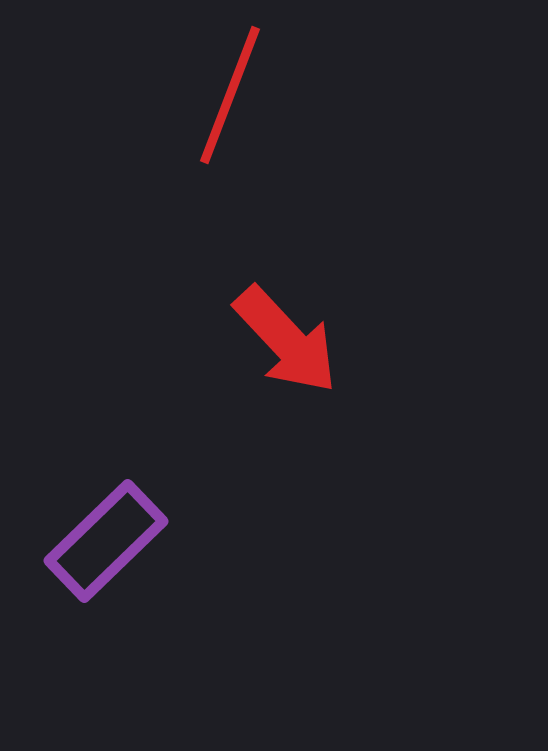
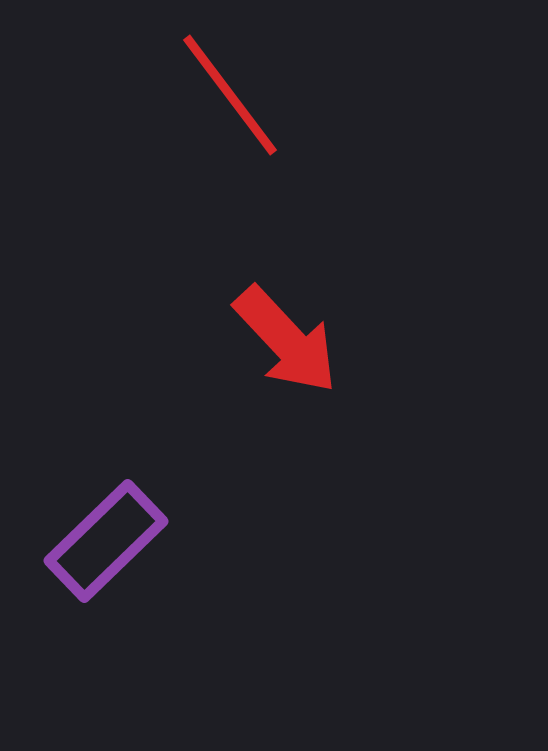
red line: rotated 58 degrees counterclockwise
